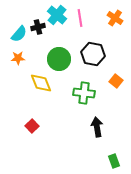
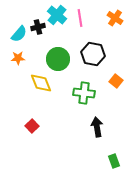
green circle: moved 1 px left
